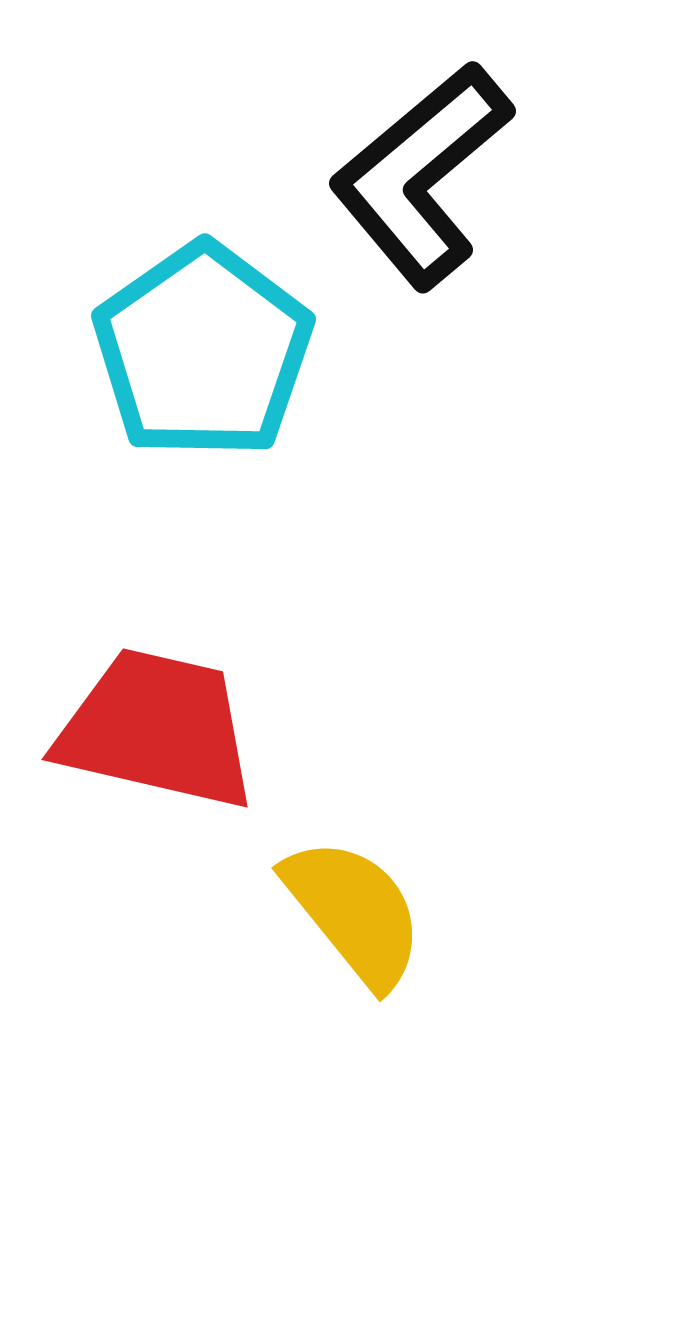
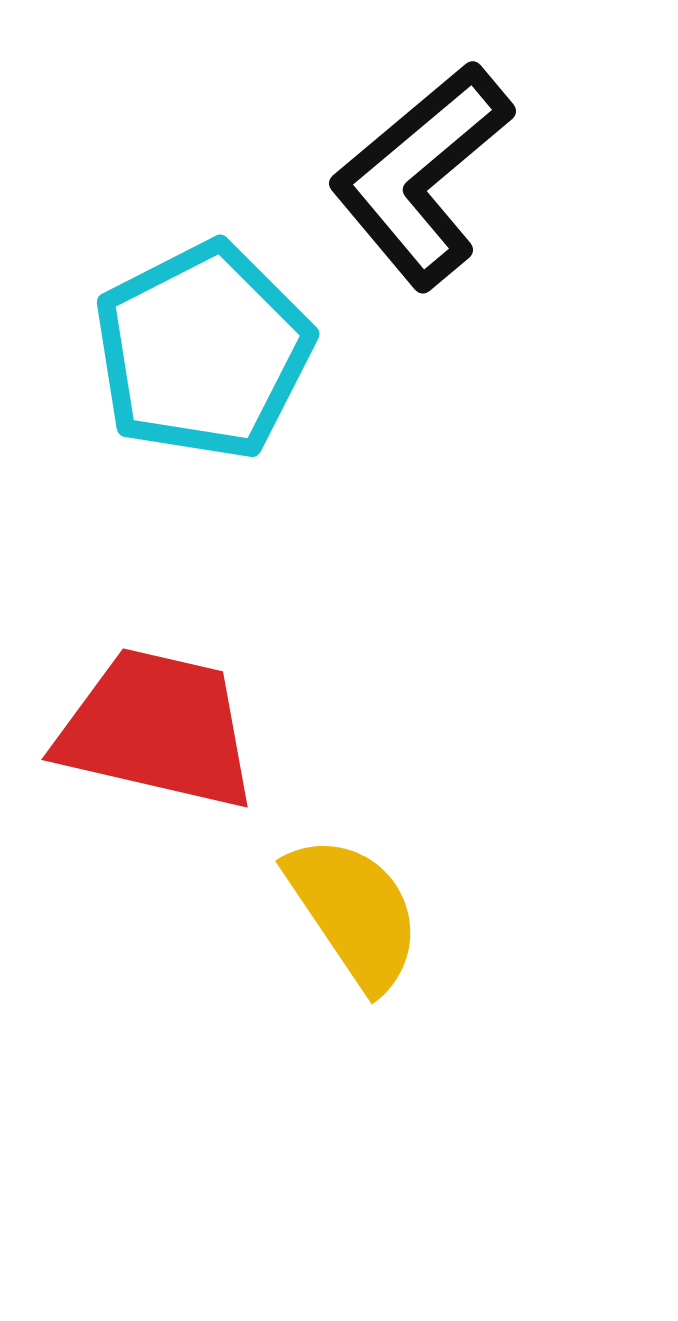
cyan pentagon: rotated 8 degrees clockwise
yellow semicircle: rotated 5 degrees clockwise
